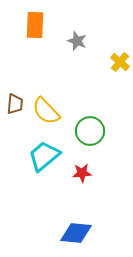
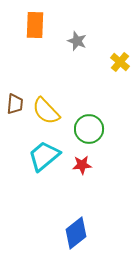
green circle: moved 1 px left, 2 px up
red star: moved 8 px up
blue diamond: rotated 44 degrees counterclockwise
